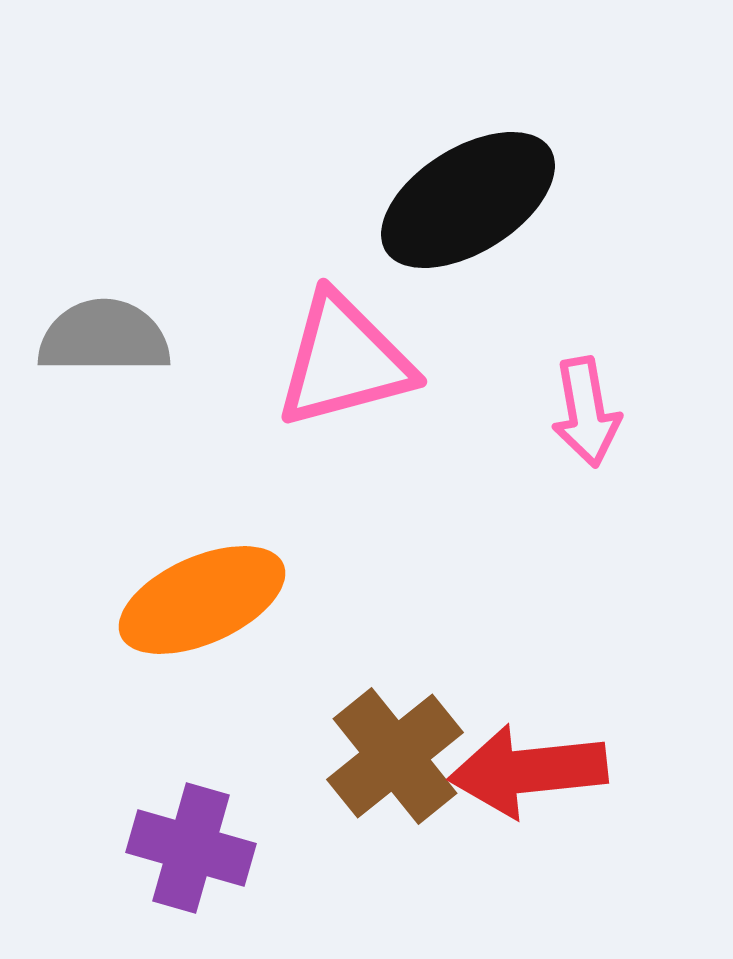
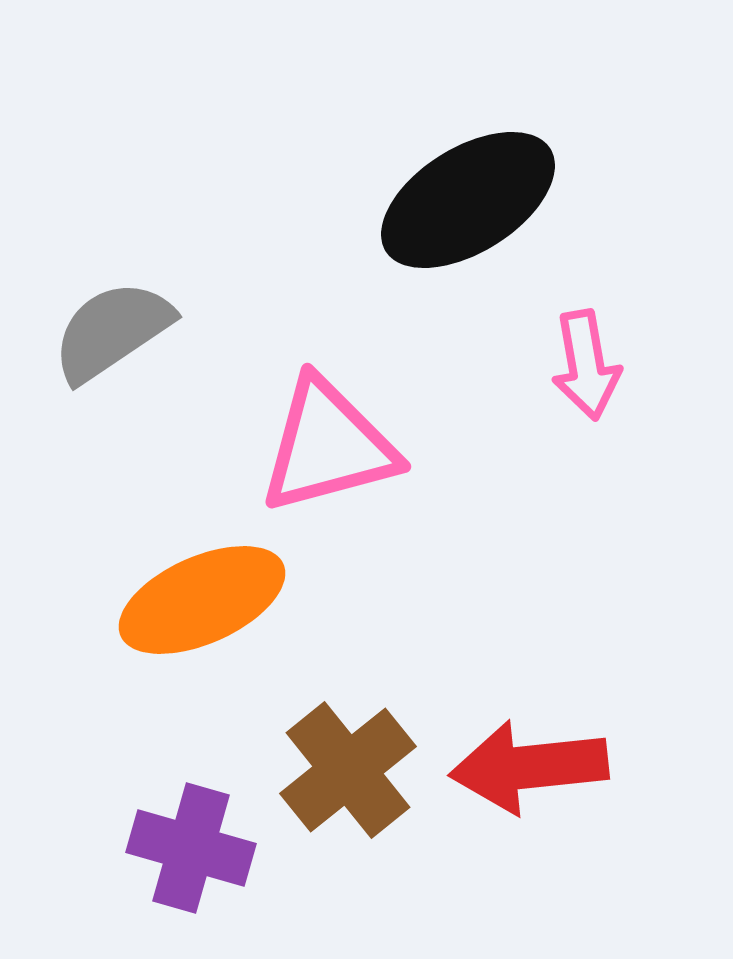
gray semicircle: moved 8 px right, 6 px up; rotated 34 degrees counterclockwise
pink triangle: moved 16 px left, 85 px down
pink arrow: moved 47 px up
brown cross: moved 47 px left, 14 px down
red arrow: moved 1 px right, 4 px up
